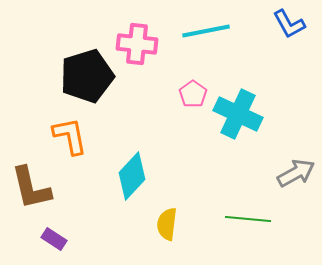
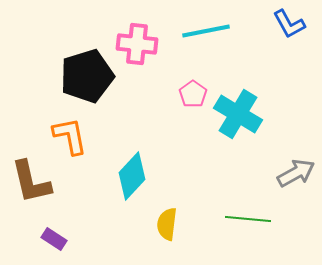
cyan cross: rotated 6 degrees clockwise
brown L-shape: moved 6 px up
